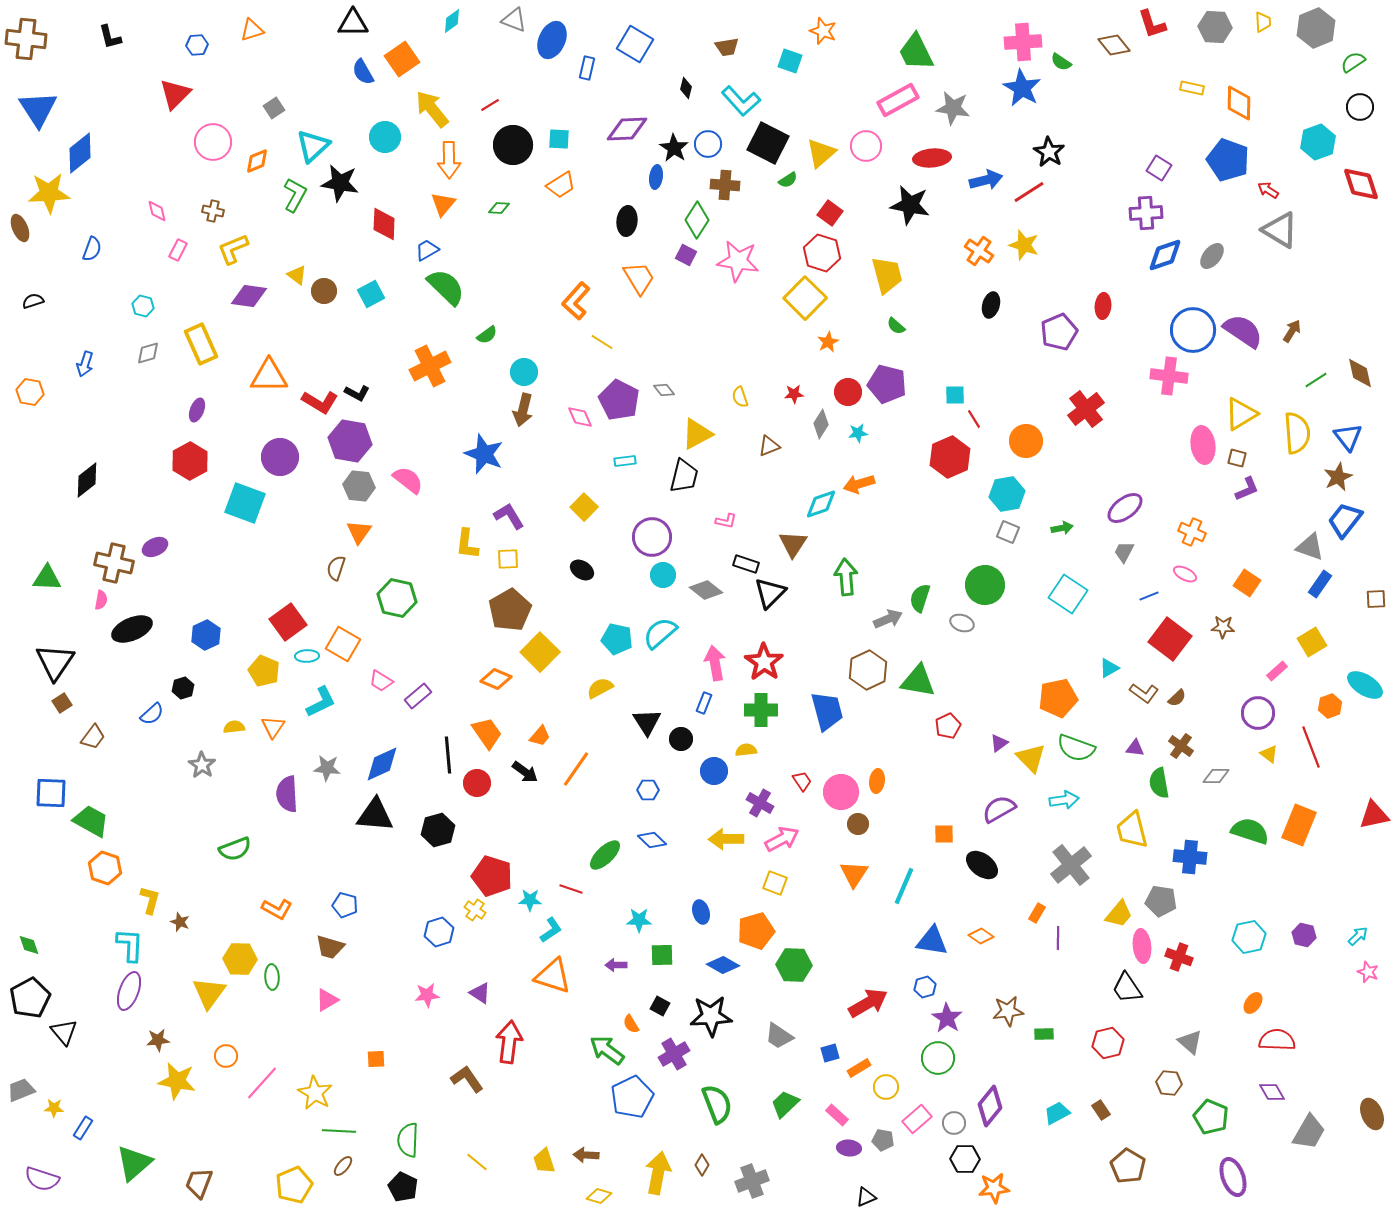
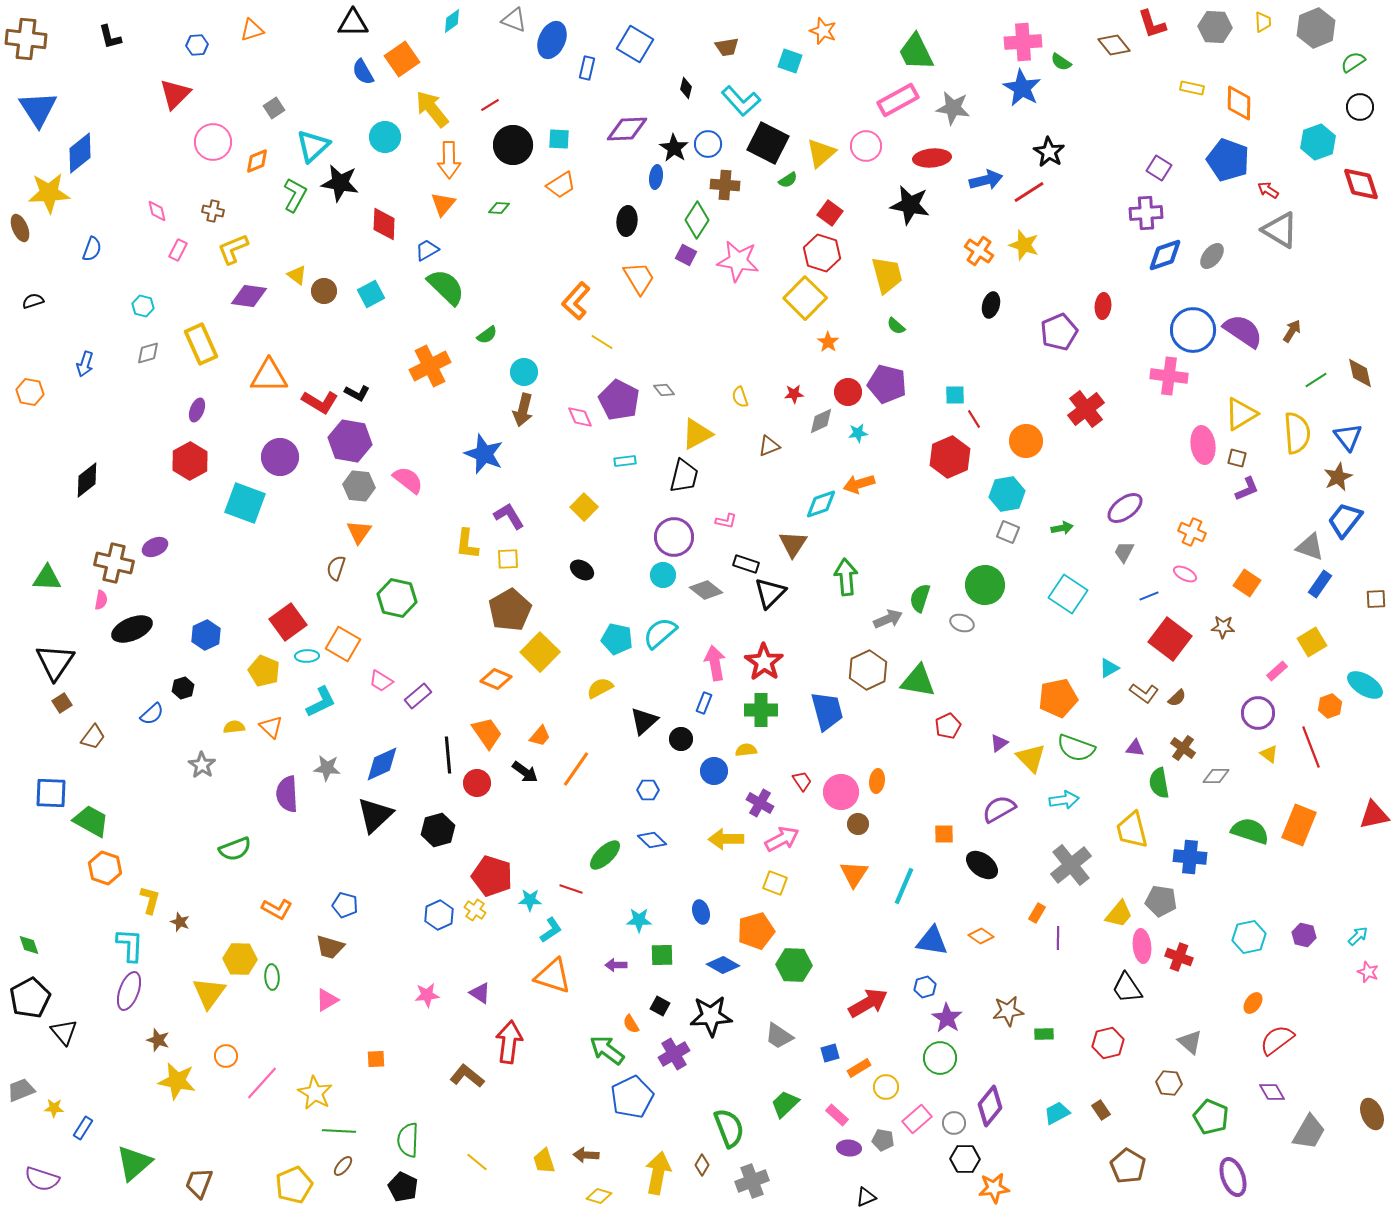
orange star at (828, 342): rotated 10 degrees counterclockwise
gray diamond at (821, 424): moved 3 px up; rotated 32 degrees clockwise
purple circle at (652, 537): moved 22 px right
black triangle at (647, 722): moved 3 px left, 1 px up; rotated 20 degrees clockwise
orange triangle at (273, 727): moved 2 px left; rotated 20 degrees counterclockwise
brown cross at (1181, 746): moved 2 px right, 2 px down
black triangle at (375, 815): rotated 48 degrees counterclockwise
blue hexagon at (439, 932): moved 17 px up; rotated 8 degrees counterclockwise
brown star at (158, 1040): rotated 25 degrees clockwise
red semicircle at (1277, 1040): rotated 39 degrees counterclockwise
green circle at (938, 1058): moved 2 px right
brown L-shape at (467, 1079): moved 3 px up; rotated 16 degrees counterclockwise
green semicircle at (717, 1104): moved 12 px right, 24 px down
